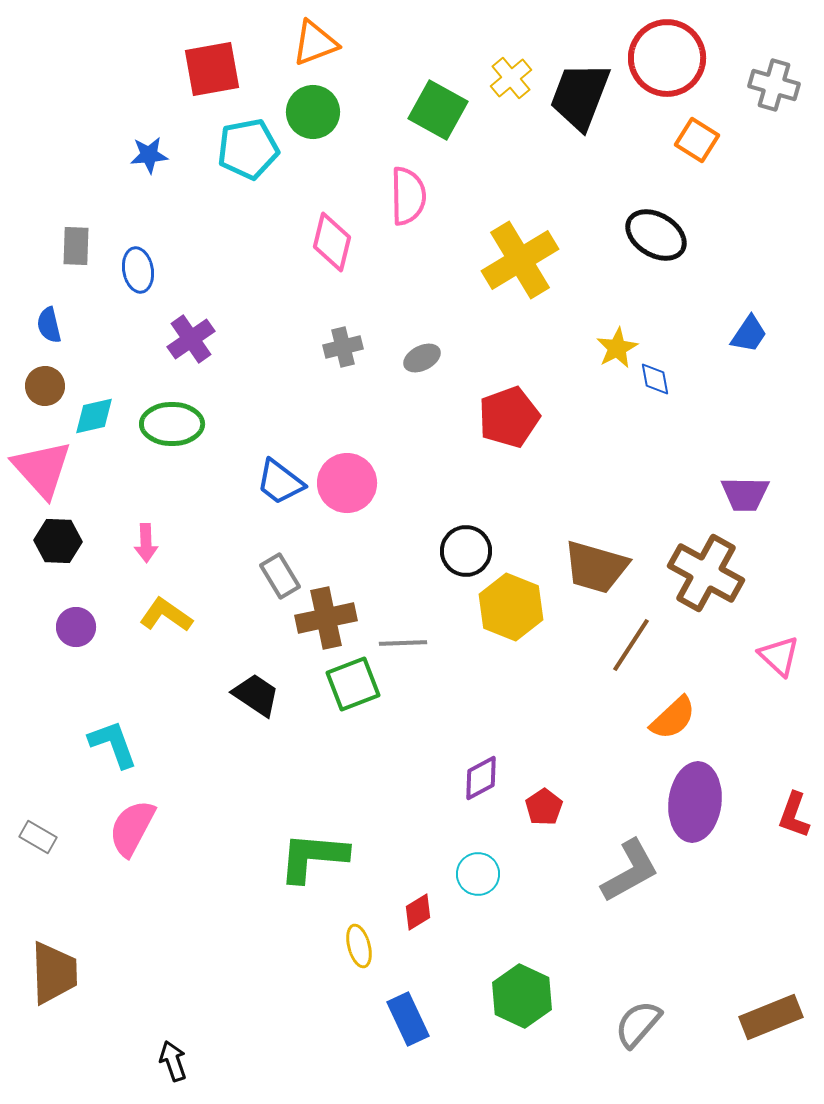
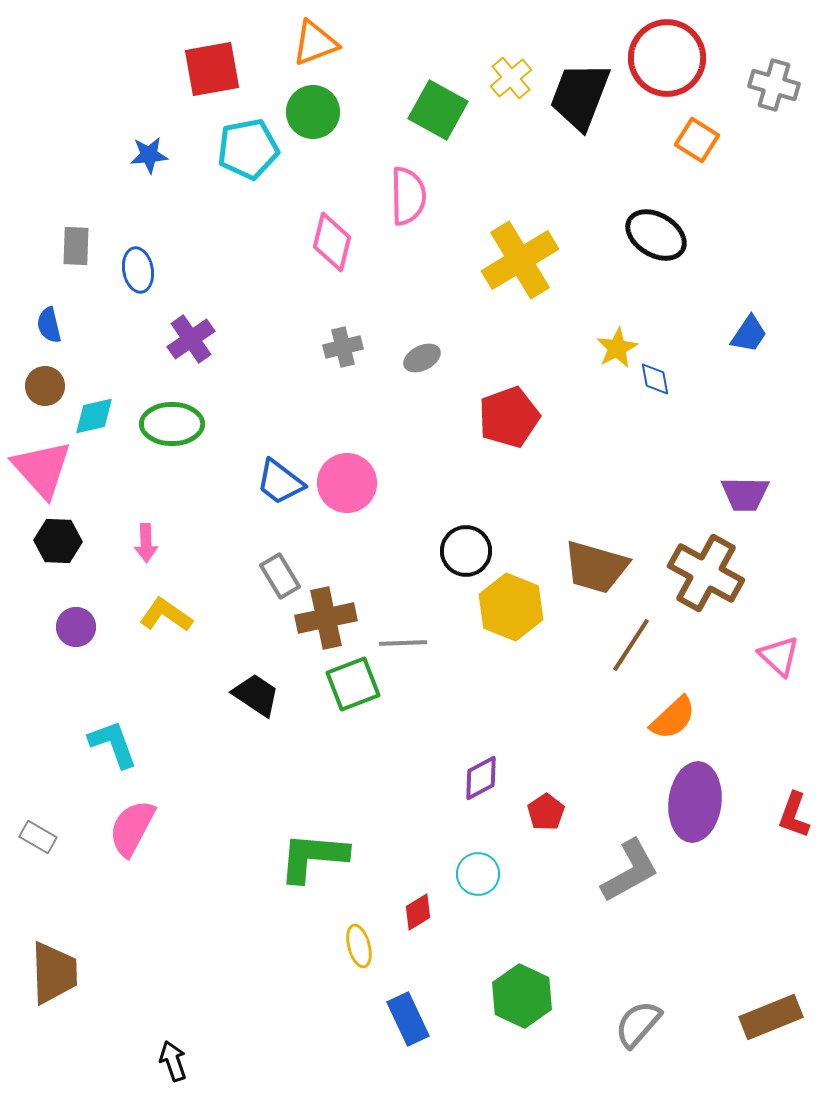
red pentagon at (544, 807): moved 2 px right, 5 px down
